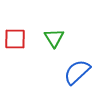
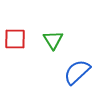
green triangle: moved 1 px left, 2 px down
